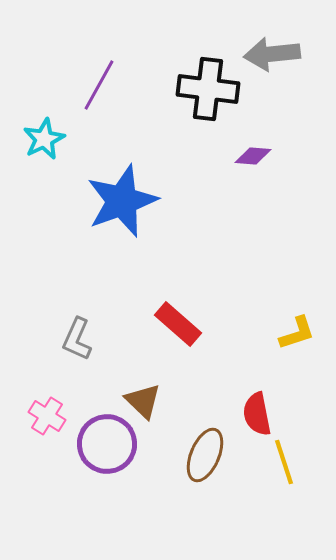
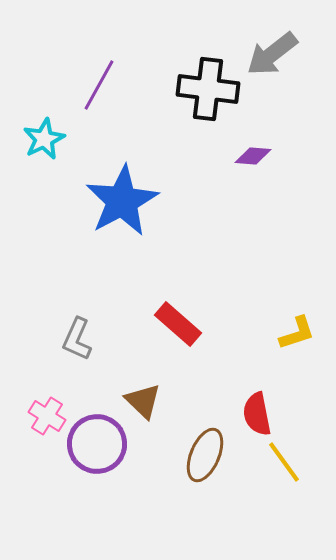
gray arrow: rotated 32 degrees counterclockwise
blue star: rotated 8 degrees counterclockwise
purple circle: moved 10 px left
yellow line: rotated 18 degrees counterclockwise
